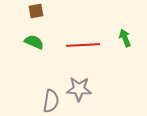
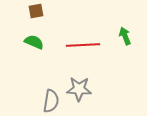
green arrow: moved 2 px up
